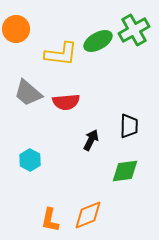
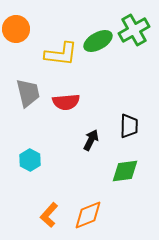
gray trapezoid: rotated 144 degrees counterclockwise
orange L-shape: moved 1 px left, 5 px up; rotated 30 degrees clockwise
